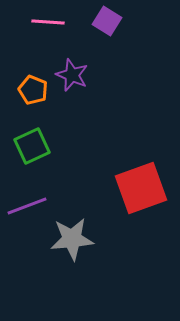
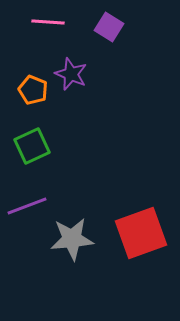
purple square: moved 2 px right, 6 px down
purple star: moved 1 px left, 1 px up
red square: moved 45 px down
